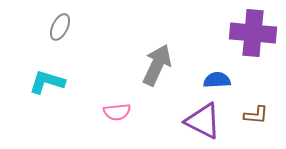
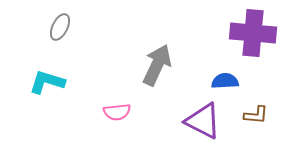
blue semicircle: moved 8 px right, 1 px down
